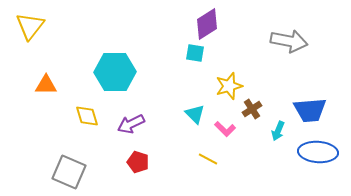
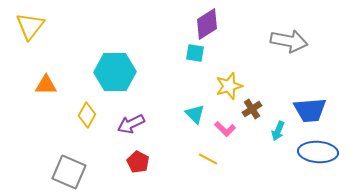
yellow diamond: moved 1 px up; rotated 45 degrees clockwise
red pentagon: rotated 10 degrees clockwise
